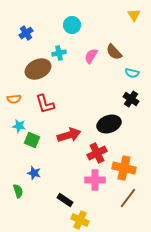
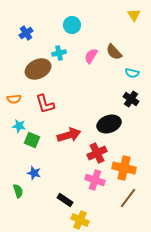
pink cross: rotated 18 degrees clockwise
